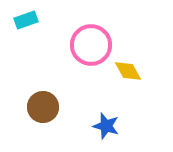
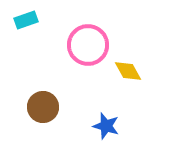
pink circle: moved 3 px left
